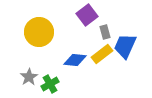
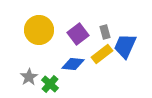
purple square: moved 9 px left, 19 px down
yellow circle: moved 2 px up
blue diamond: moved 2 px left, 4 px down
green cross: rotated 18 degrees counterclockwise
